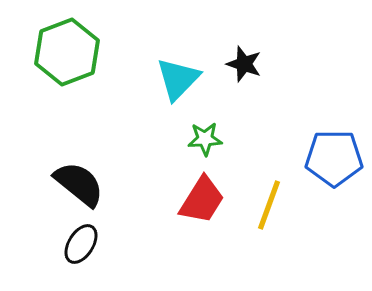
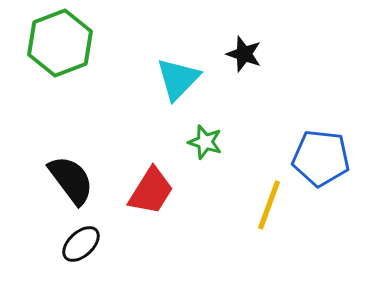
green hexagon: moved 7 px left, 9 px up
black star: moved 10 px up
green star: moved 3 px down; rotated 20 degrees clockwise
blue pentagon: moved 13 px left; rotated 6 degrees clockwise
black semicircle: moved 8 px left, 4 px up; rotated 14 degrees clockwise
red trapezoid: moved 51 px left, 9 px up
black ellipse: rotated 15 degrees clockwise
